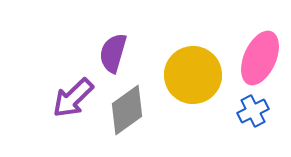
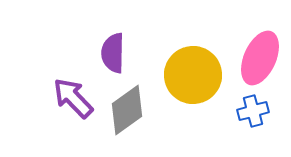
purple semicircle: rotated 15 degrees counterclockwise
purple arrow: rotated 90 degrees clockwise
blue cross: rotated 12 degrees clockwise
